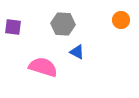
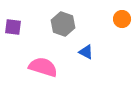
orange circle: moved 1 px right, 1 px up
gray hexagon: rotated 15 degrees clockwise
blue triangle: moved 9 px right
